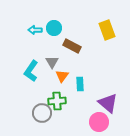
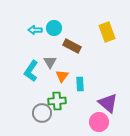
yellow rectangle: moved 2 px down
gray triangle: moved 2 px left
